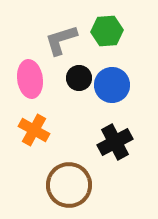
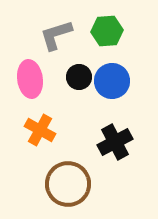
gray L-shape: moved 5 px left, 5 px up
black circle: moved 1 px up
blue circle: moved 4 px up
orange cross: moved 6 px right
brown circle: moved 1 px left, 1 px up
